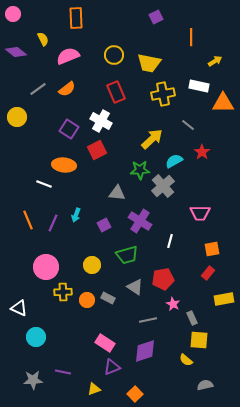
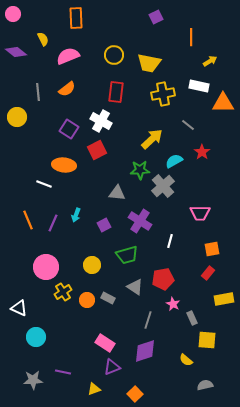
yellow arrow at (215, 61): moved 5 px left
gray line at (38, 89): moved 3 px down; rotated 60 degrees counterclockwise
red rectangle at (116, 92): rotated 30 degrees clockwise
yellow cross at (63, 292): rotated 30 degrees counterclockwise
gray line at (148, 320): rotated 60 degrees counterclockwise
yellow square at (199, 340): moved 8 px right
